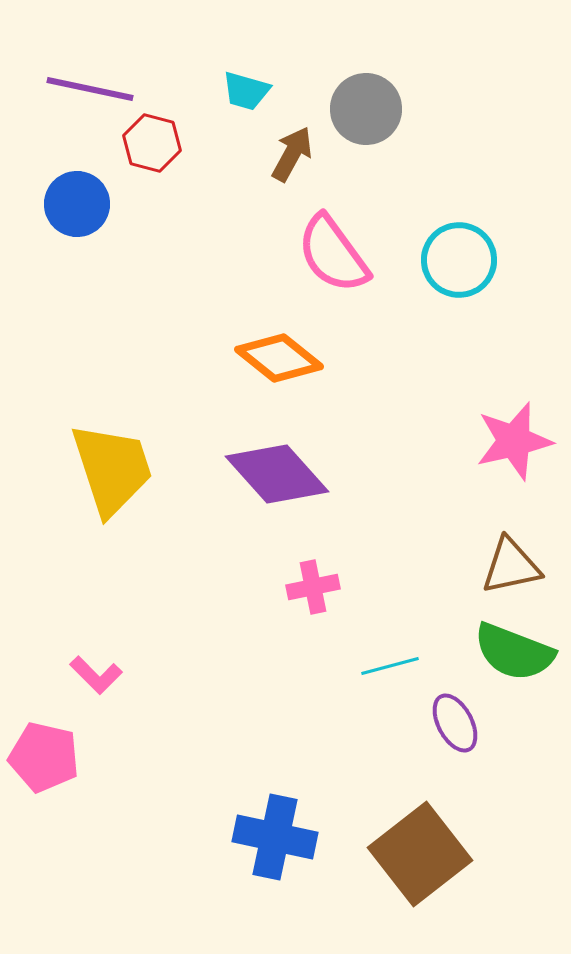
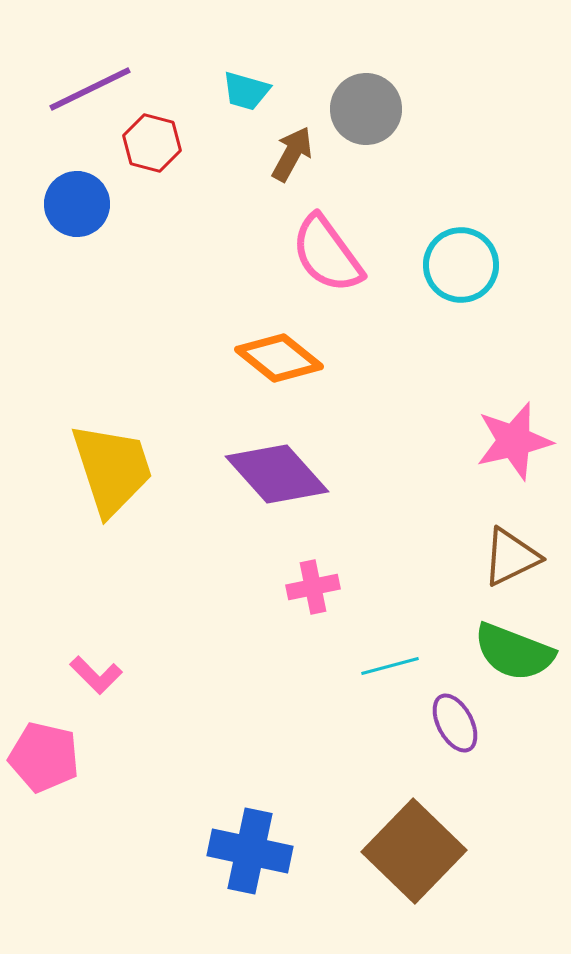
purple line: rotated 38 degrees counterclockwise
pink semicircle: moved 6 px left
cyan circle: moved 2 px right, 5 px down
brown triangle: moved 9 px up; rotated 14 degrees counterclockwise
blue cross: moved 25 px left, 14 px down
brown square: moved 6 px left, 3 px up; rotated 8 degrees counterclockwise
